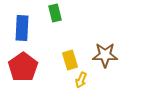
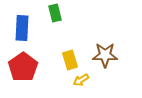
yellow arrow: rotated 35 degrees clockwise
